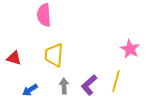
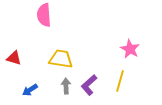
yellow trapezoid: moved 7 px right, 4 px down; rotated 95 degrees clockwise
yellow line: moved 4 px right
gray arrow: moved 2 px right
